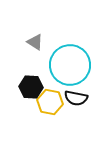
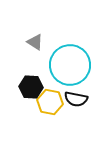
black semicircle: moved 1 px down
